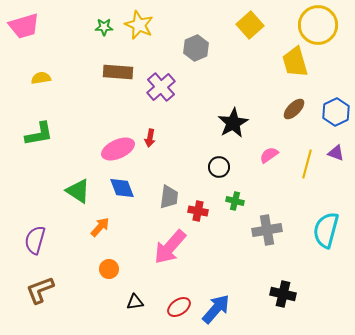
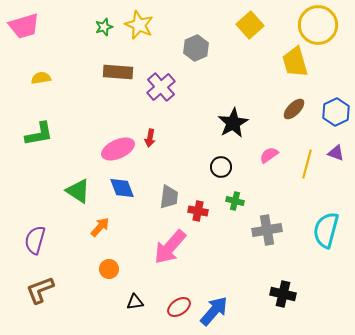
green star: rotated 18 degrees counterclockwise
black circle: moved 2 px right
blue arrow: moved 2 px left, 2 px down
